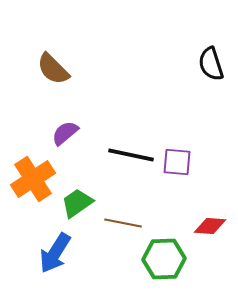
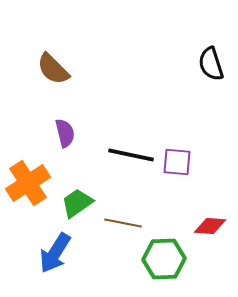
purple semicircle: rotated 116 degrees clockwise
orange cross: moved 5 px left, 4 px down
